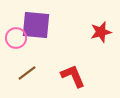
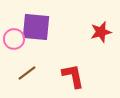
purple square: moved 2 px down
pink circle: moved 2 px left, 1 px down
red L-shape: rotated 12 degrees clockwise
